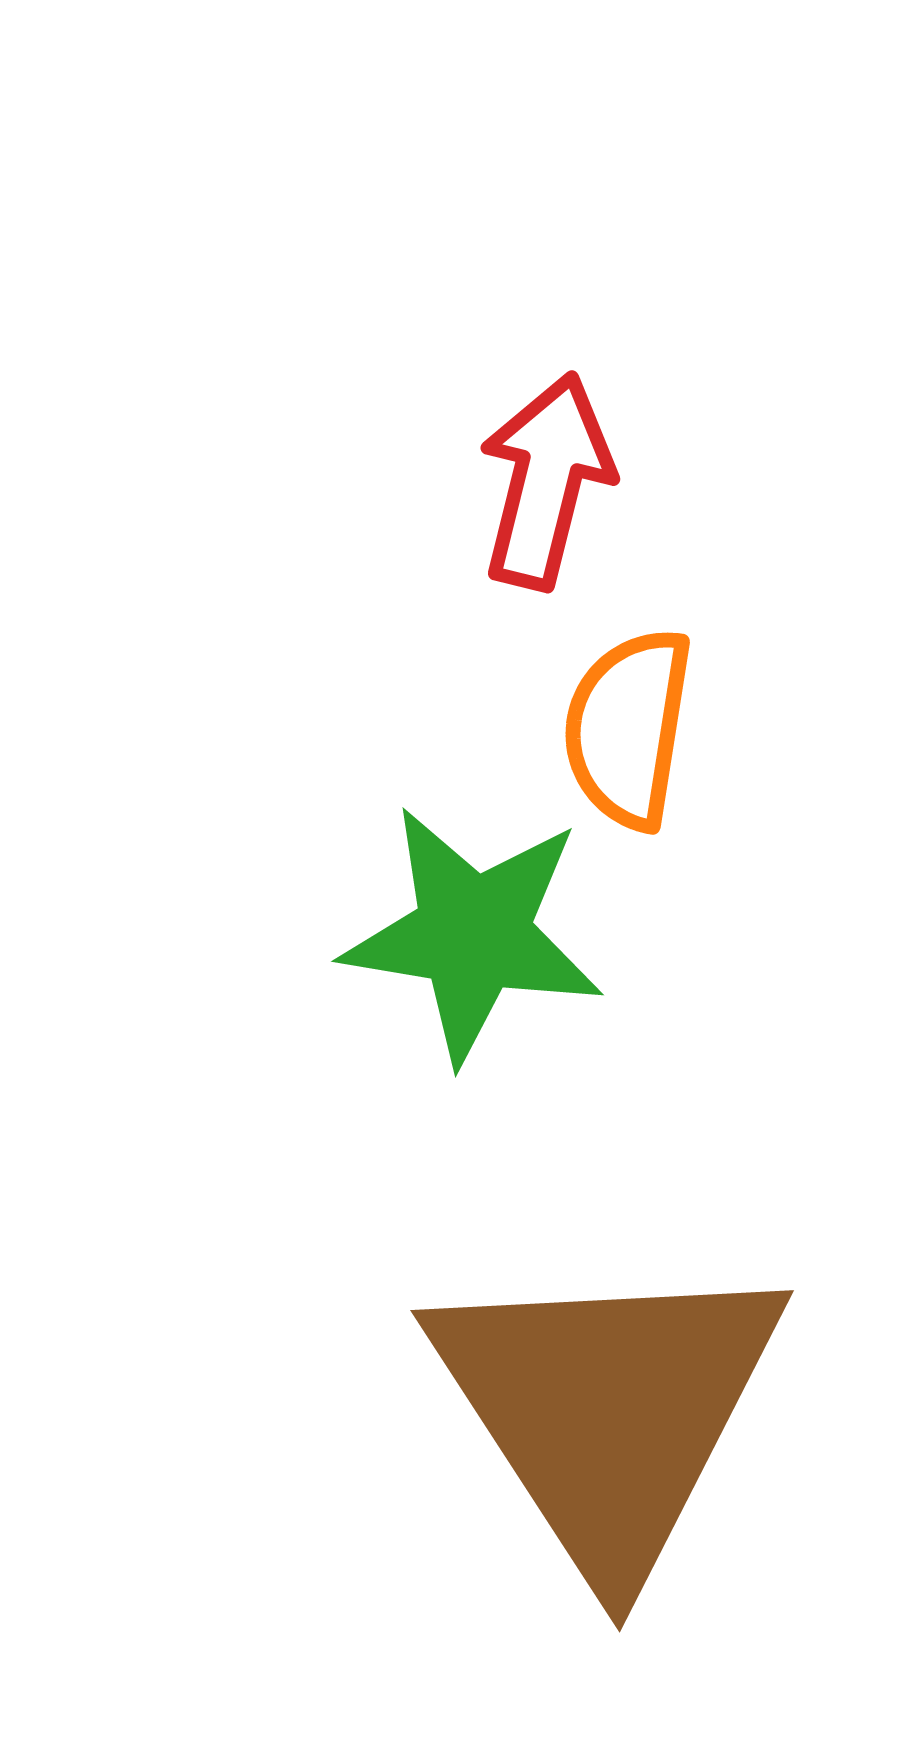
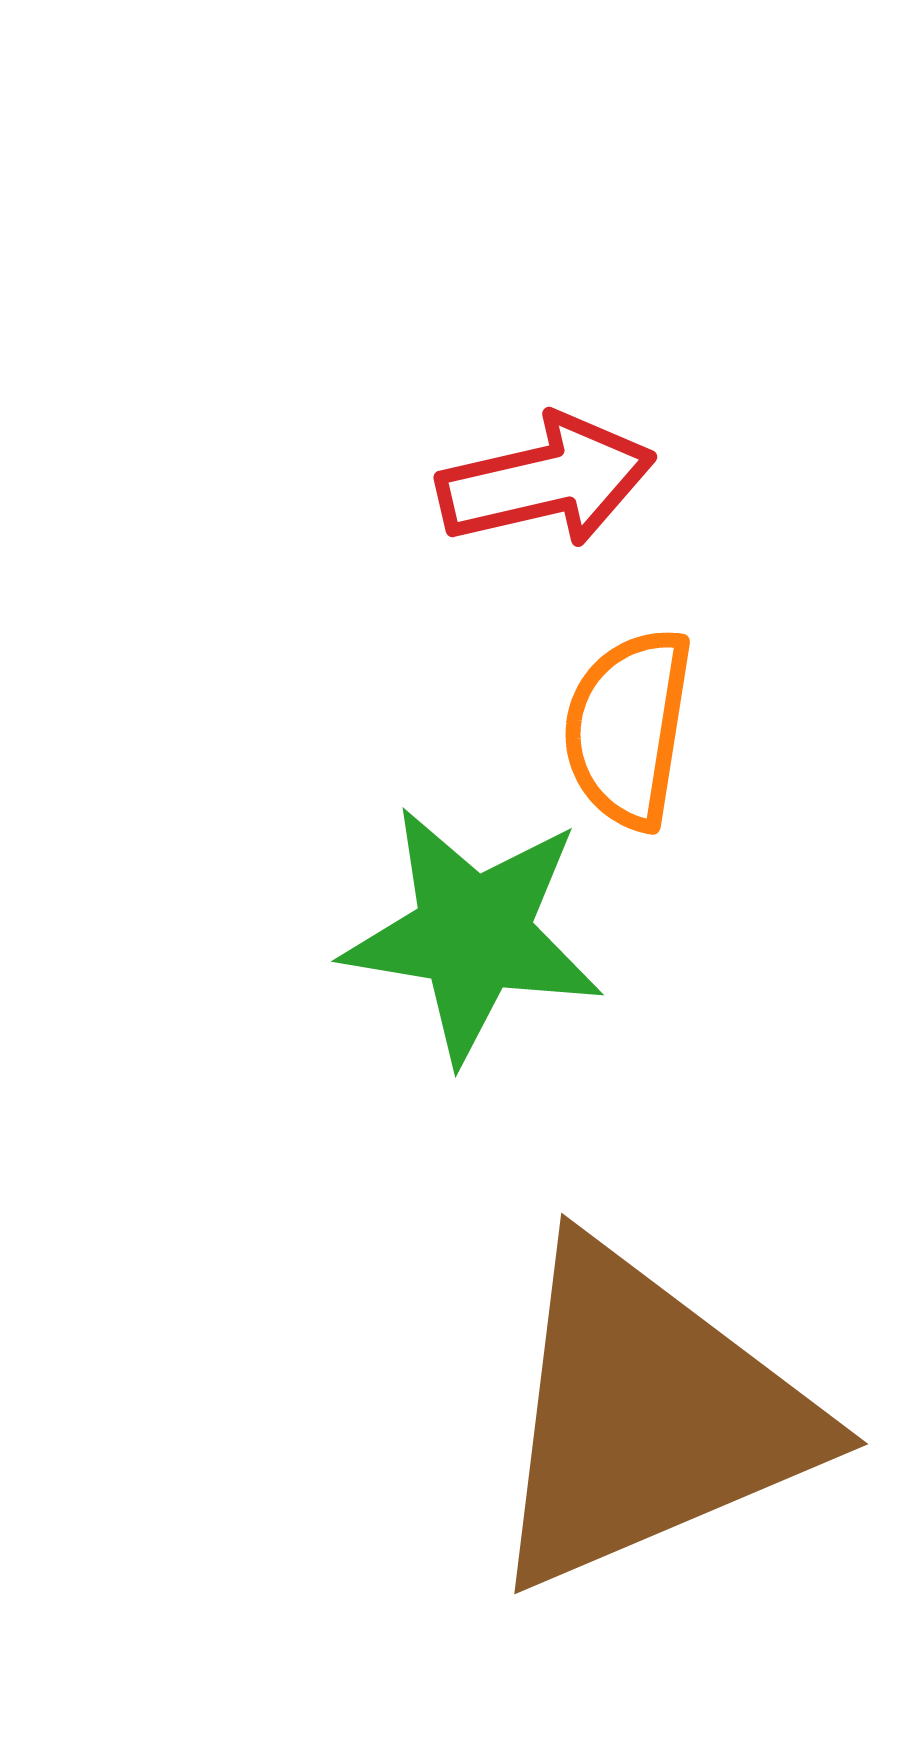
red arrow: rotated 63 degrees clockwise
brown triangle: moved 40 px right, 6 px down; rotated 40 degrees clockwise
